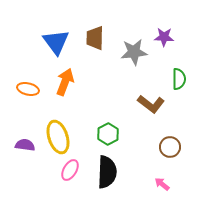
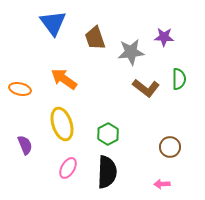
brown trapezoid: rotated 20 degrees counterclockwise
blue triangle: moved 3 px left, 19 px up
gray star: moved 3 px left
orange arrow: moved 1 px left, 3 px up; rotated 76 degrees counterclockwise
orange ellipse: moved 8 px left
brown L-shape: moved 5 px left, 16 px up
yellow ellipse: moved 4 px right, 13 px up
purple semicircle: rotated 60 degrees clockwise
pink ellipse: moved 2 px left, 2 px up
pink arrow: rotated 42 degrees counterclockwise
